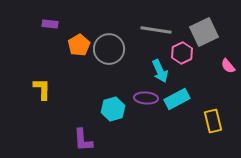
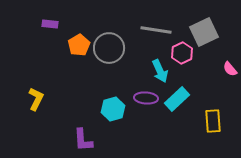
gray circle: moved 1 px up
pink semicircle: moved 2 px right, 3 px down
yellow L-shape: moved 6 px left, 10 px down; rotated 25 degrees clockwise
cyan rectangle: rotated 15 degrees counterclockwise
yellow rectangle: rotated 10 degrees clockwise
